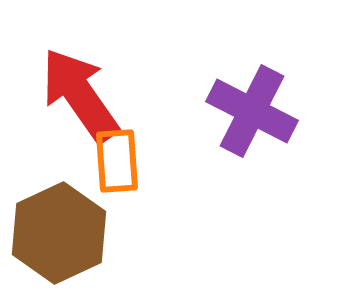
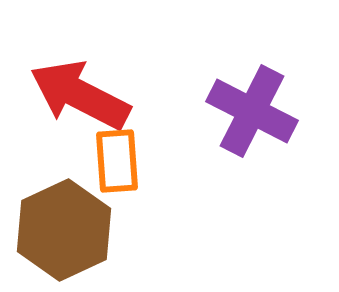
red arrow: rotated 28 degrees counterclockwise
brown hexagon: moved 5 px right, 3 px up
